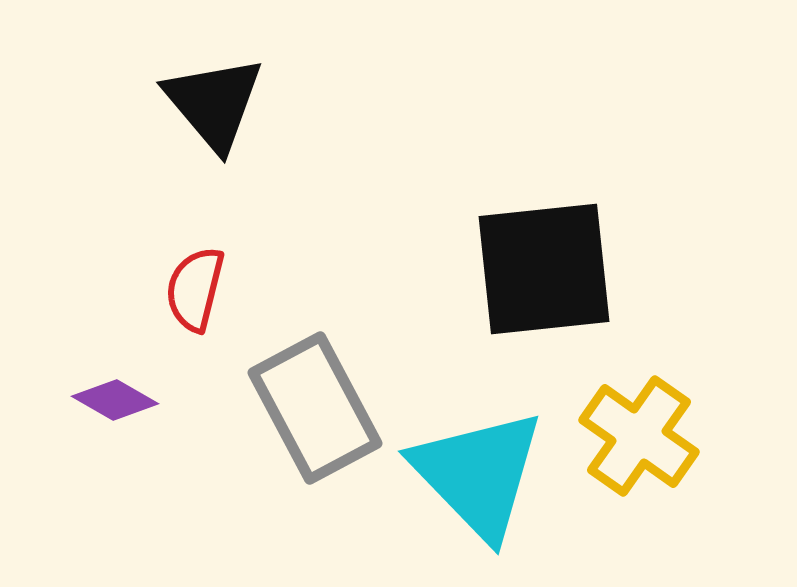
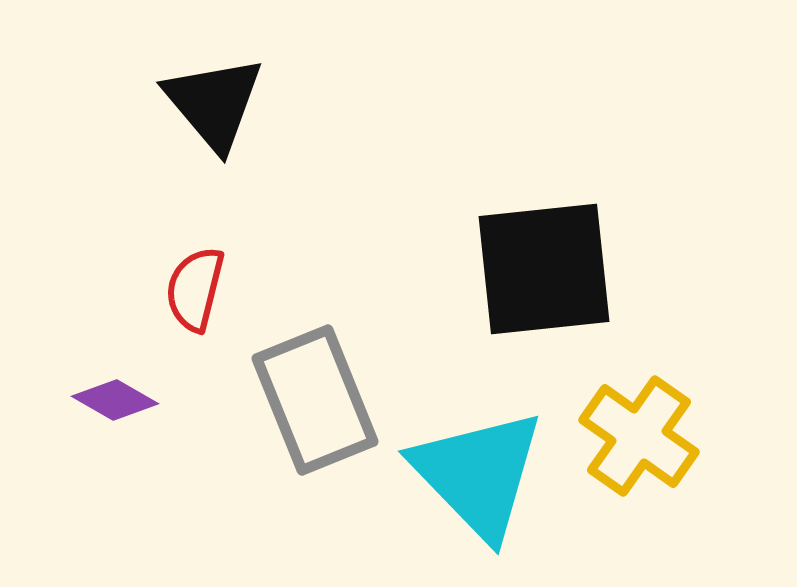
gray rectangle: moved 8 px up; rotated 6 degrees clockwise
